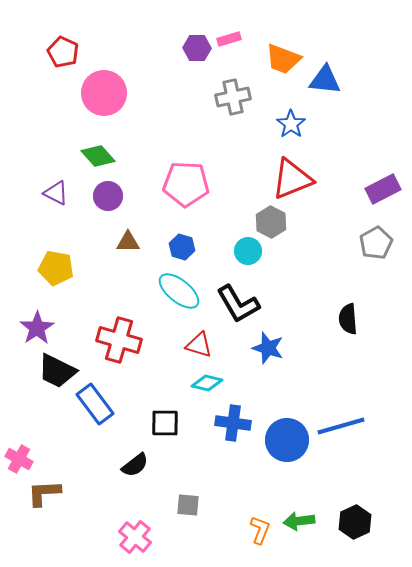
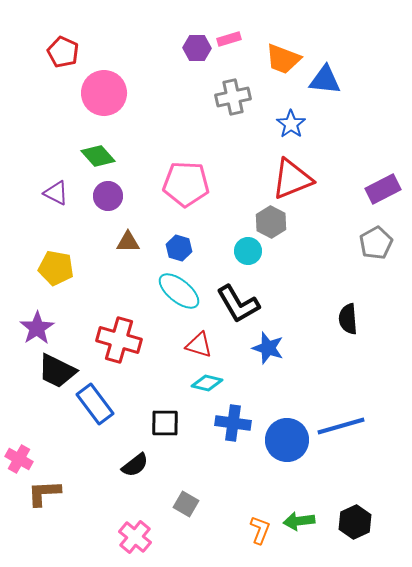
blue hexagon at (182, 247): moved 3 px left, 1 px down
gray square at (188, 505): moved 2 px left, 1 px up; rotated 25 degrees clockwise
